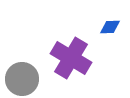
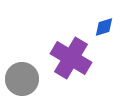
blue diamond: moved 6 px left; rotated 15 degrees counterclockwise
